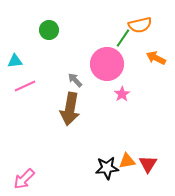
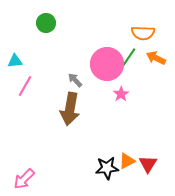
orange semicircle: moved 3 px right, 8 px down; rotated 15 degrees clockwise
green circle: moved 3 px left, 7 px up
green line: moved 6 px right, 19 px down
pink line: rotated 35 degrees counterclockwise
pink star: moved 1 px left
orange triangle: rotated 18 degrees counterclockwise
